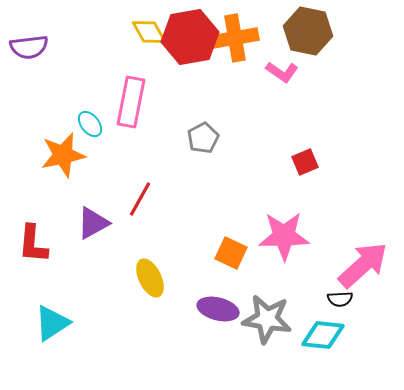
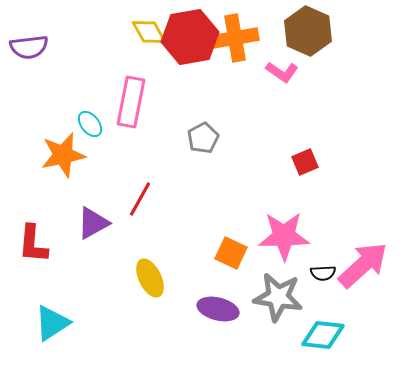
brown hexagon: rotated 12 degrees clockwise
black semicircle: moved 17 px left, 26 px up
gray star: moved 11 px right, 22 px up
